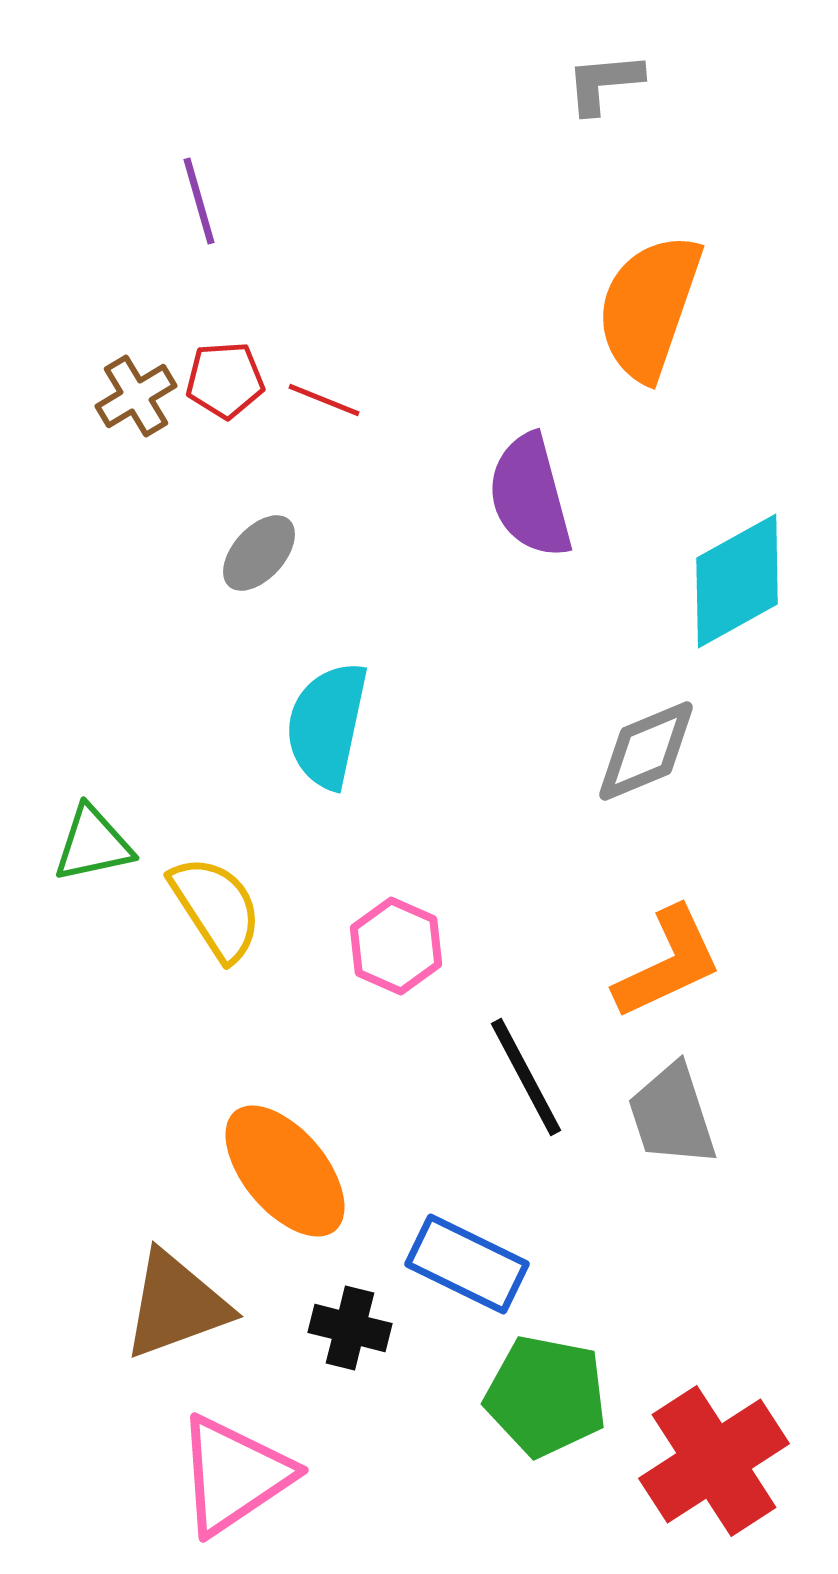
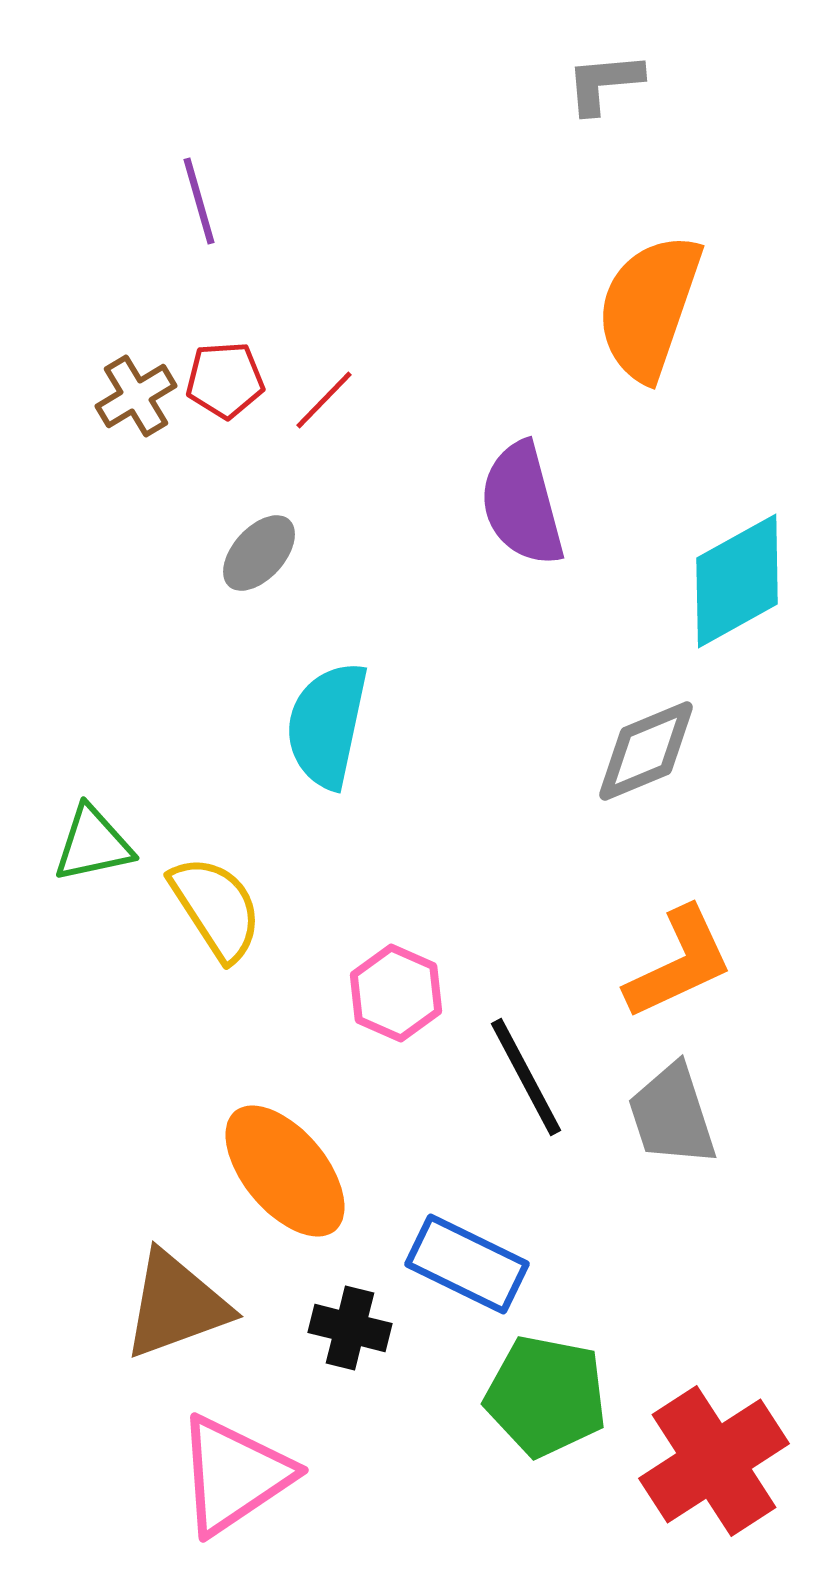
red line: rotated 68 degrees counterclockwise
purple semicircle: moved 8 px left, 8 px down
pink hexagon: moved 47 px down
orange L-shape: moved 11 px right
